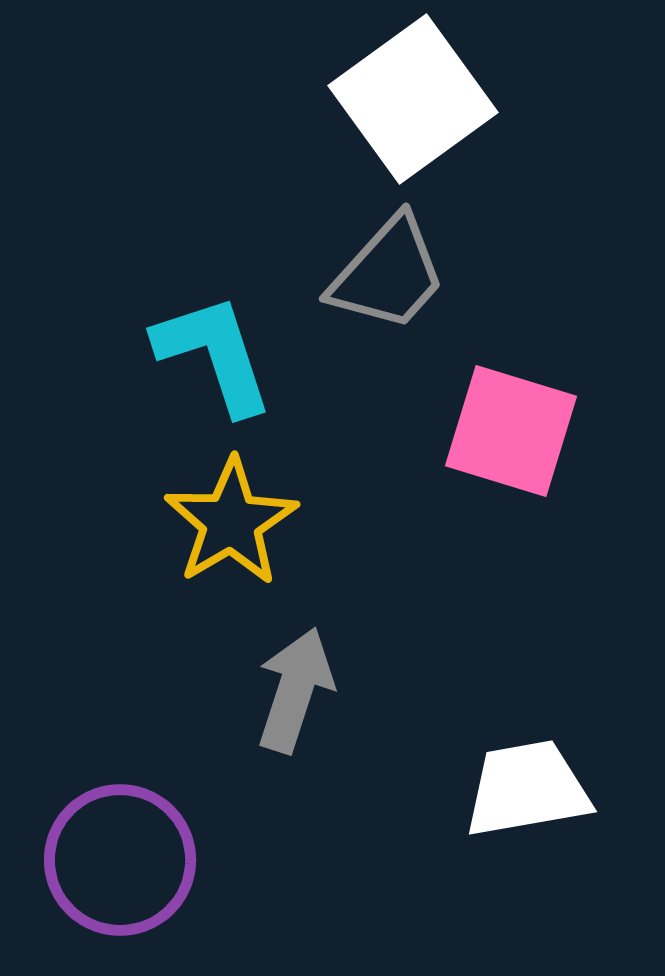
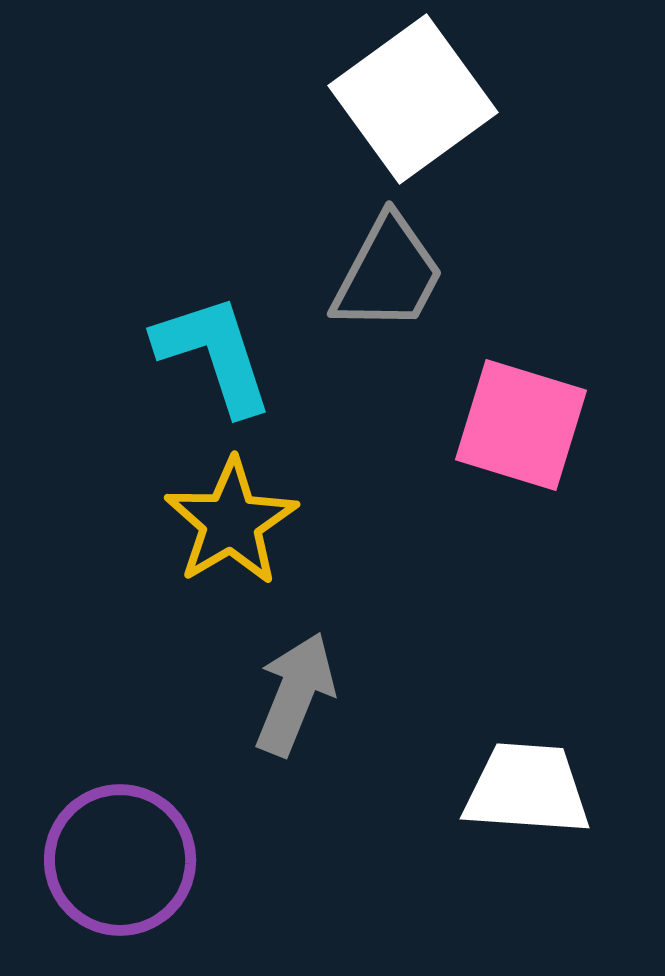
gray trapezoid: rotated 14 degrees counterclockwise
pink square: moved 10 px right, 6 px up
gray arrow: moved 4 px down; rotated 4 degrees clockwise
white trapezoid: rotated 14 degrees clockwise
